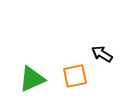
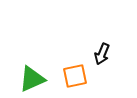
black arrow: rotated 100 degrees counterclockwise
